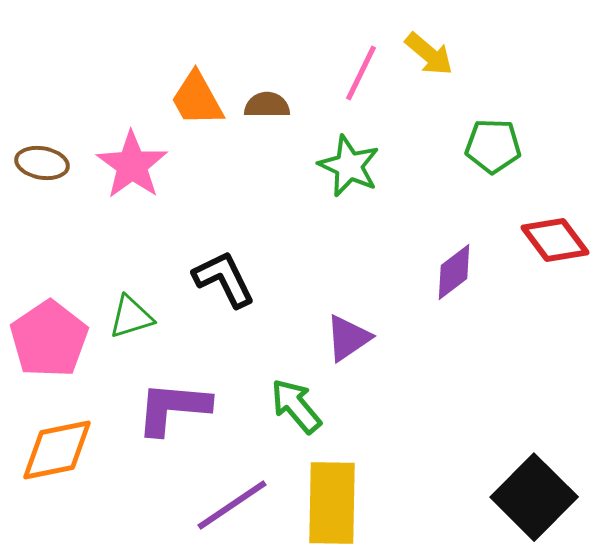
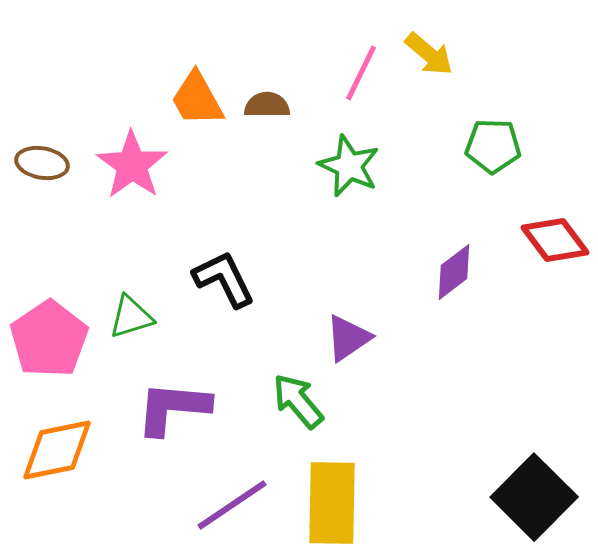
green arrow: moved 2 px right, 5 px up
